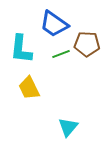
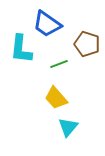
blue trapezoid: moved 7 px left
brown pentagon: rotated 15 degrees clockwise
green line: moved 2 px left, 10 px down
yellow trapezoid: moved 27 px right, 10 px down; rotated 15 degrees counterclockwise
